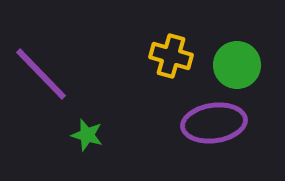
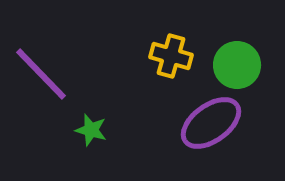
purple ellipse: moved 3 px left; rotated 28 degrees counterclockwise
green star: moved 4 px right, 5 px up
